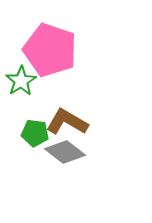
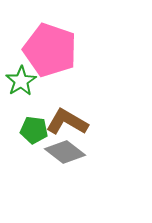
green pentagon: moved 1 px left, 3 px up
